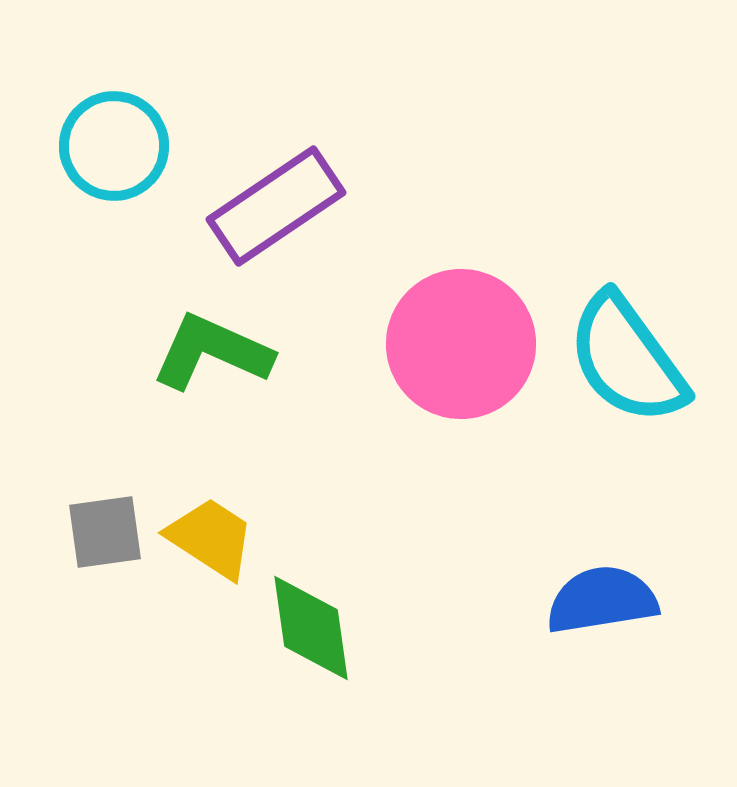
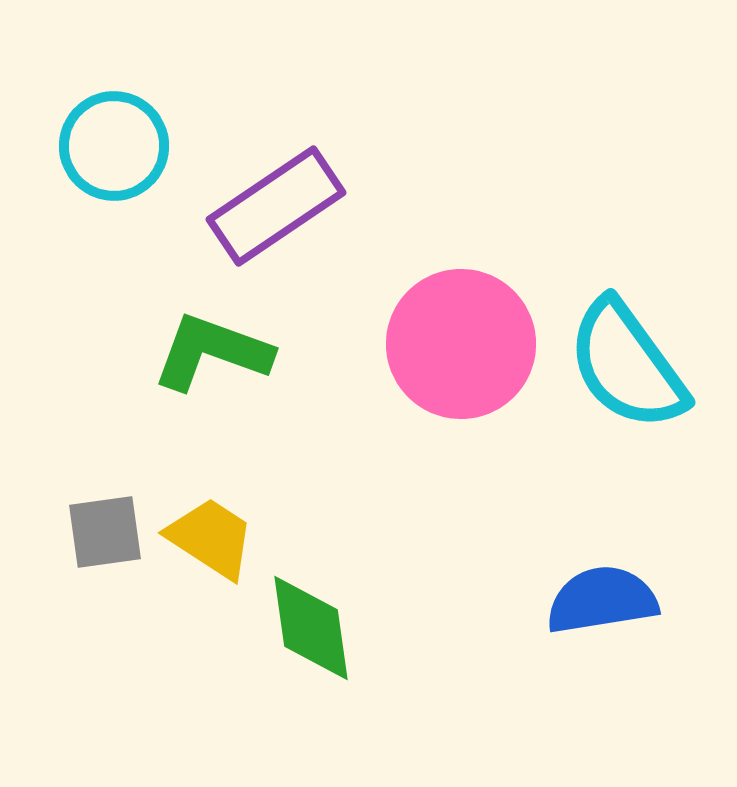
green L-shape: rotated 4 degrees counterclockwise
cyan semicircle: moved 6 px down
